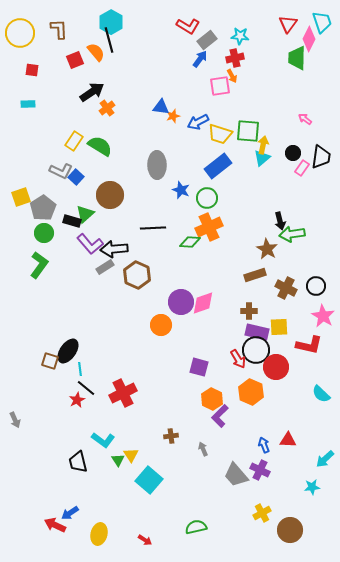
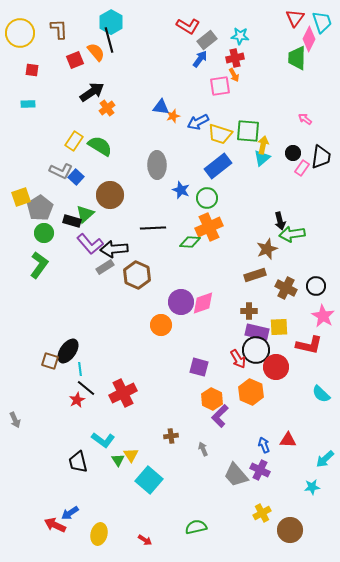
red triangle at (288, 24): moved 7 px right, 6 px up
orange arrow at (232, 76): moved 2 px right, 1 px up
gray pentagon at (43, 208): moved 3 px left
brown star at (267, 249): rotated 20 degrees clockwise
